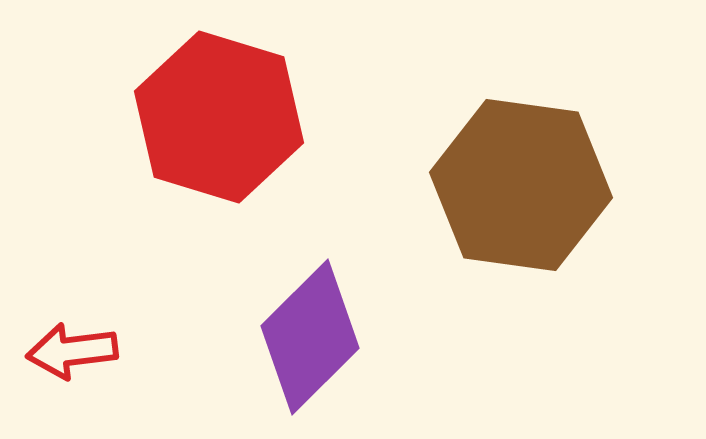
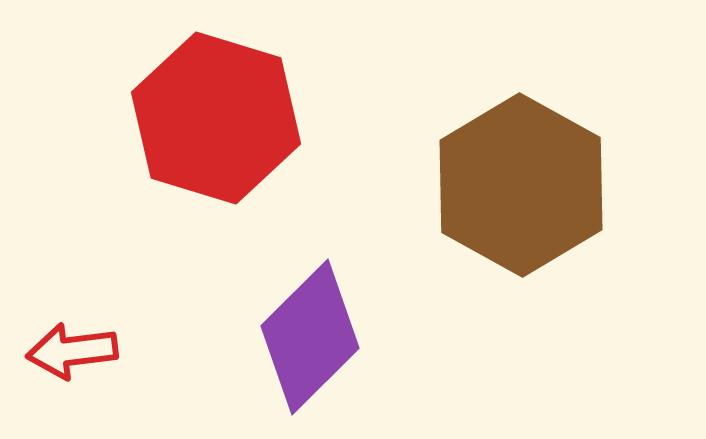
red hexagon: moved 3 px left, 1 px down
brown hexagon: rotated 21 degrees clockwise
